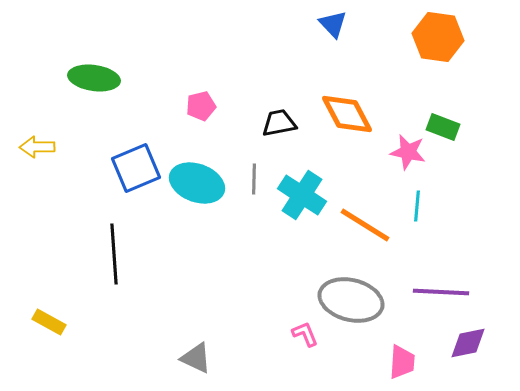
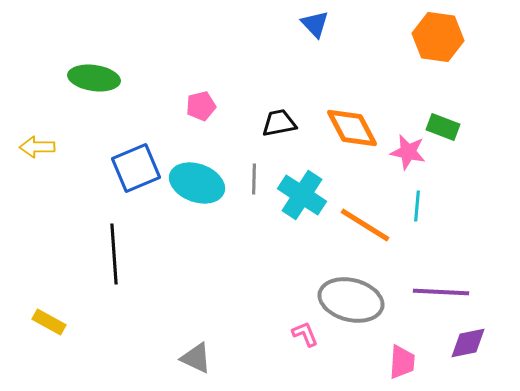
blue triangle: moved 18 px left
orange diamond: moved 5 px right, 14 px down
